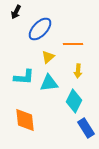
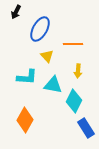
blue ellipse: rotated 15 degrees counterclockwise
yellow triangle: moved 1 px left, 1 px up; rotated 32 degrees counterclockwise
cyan L-shape: moved 3 px right
cyan triangle: moved 4 px right, 2 px down; rotated 18 degrees clockwise
orange diamond: rotated 35 degrees clockwise
